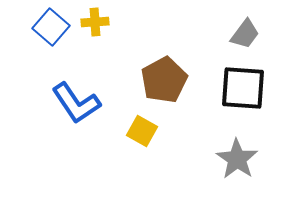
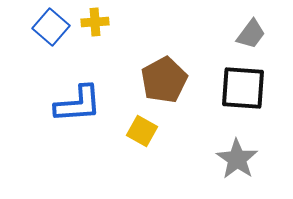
gray trapezoid: moved 6 px right
blue L-shape: moved 2 px right, 1 px down; rotated 60 degrees counterclockwise
